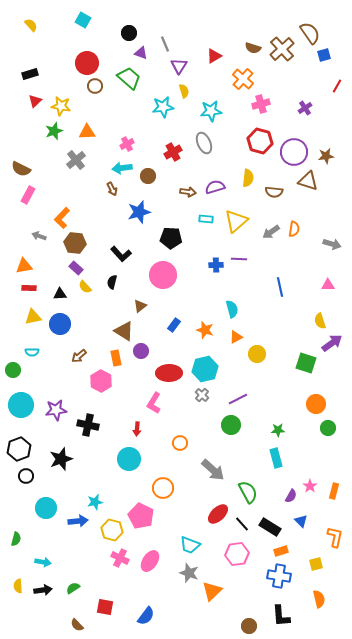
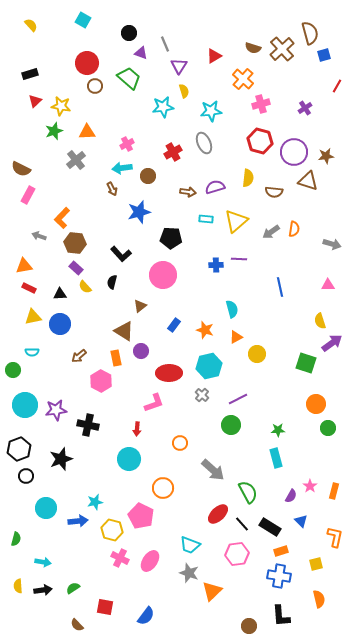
brown semicircle at (310, 33): rotated 20 degrees clockwise
red rectangle at (29, 288): rotated 24 degrees clockwise
cyan hexagon at (205, 369): moved 4 px right, 3 px up
pink L-shape at (154, 403): rotated 140 degrees counterclockwise
cyan circle at (21, 405): moved 4 px right
